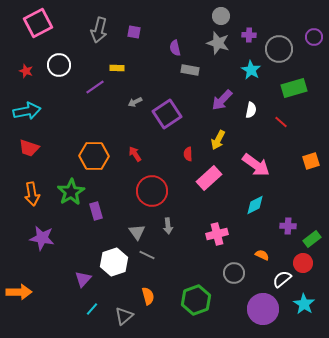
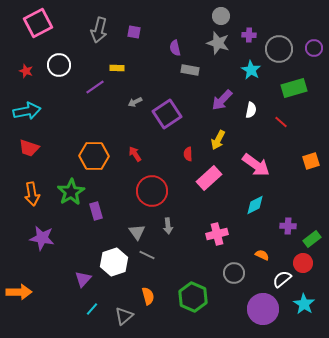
purple circle at (314, 37): moved 11 px down
green hexagon at (196, 300): moved 3 px left, 3 px up; rotated 16 degrees counterclockwise
